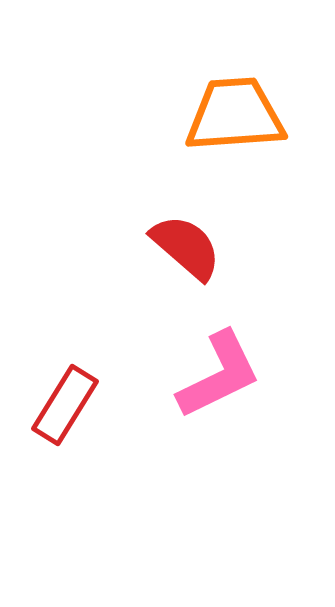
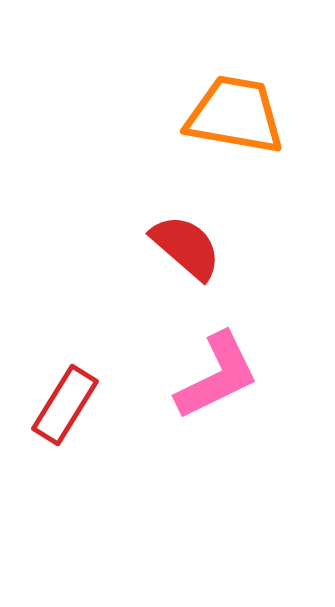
orange trapezoid: rotated 14 degrees clockwise
pink L-shape: moved 2 px left, 1 px down
